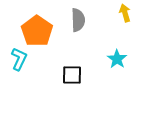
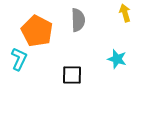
orange pentagon: rotated 8 degrees counterclockwise
cyan star: rotated 18 degrees counterclockwise
